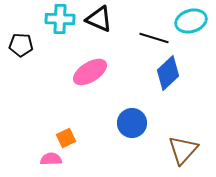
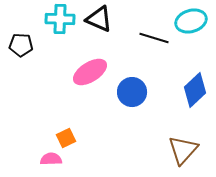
blue diamond: moved 27 px right, 17 px down
blue circle: moved 31 px up
